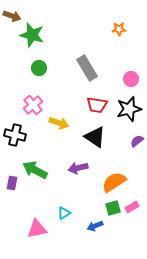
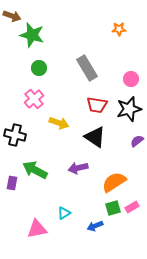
pink cross: moved 1 px right, 6 px up
